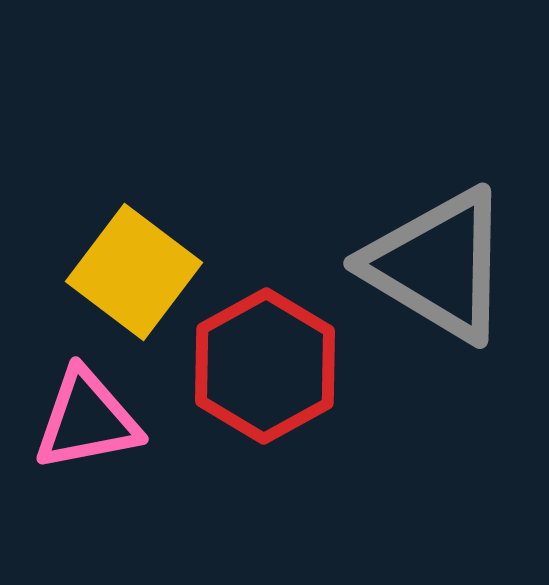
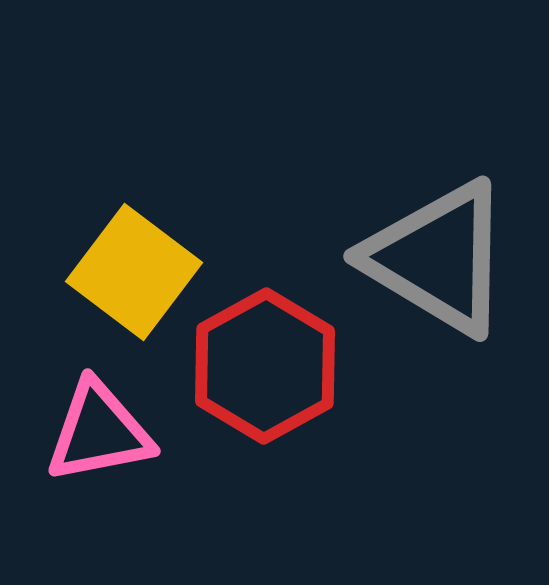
gray triangle: moved 7 px up
pink triangle: moved 12 px right, 12 px down
